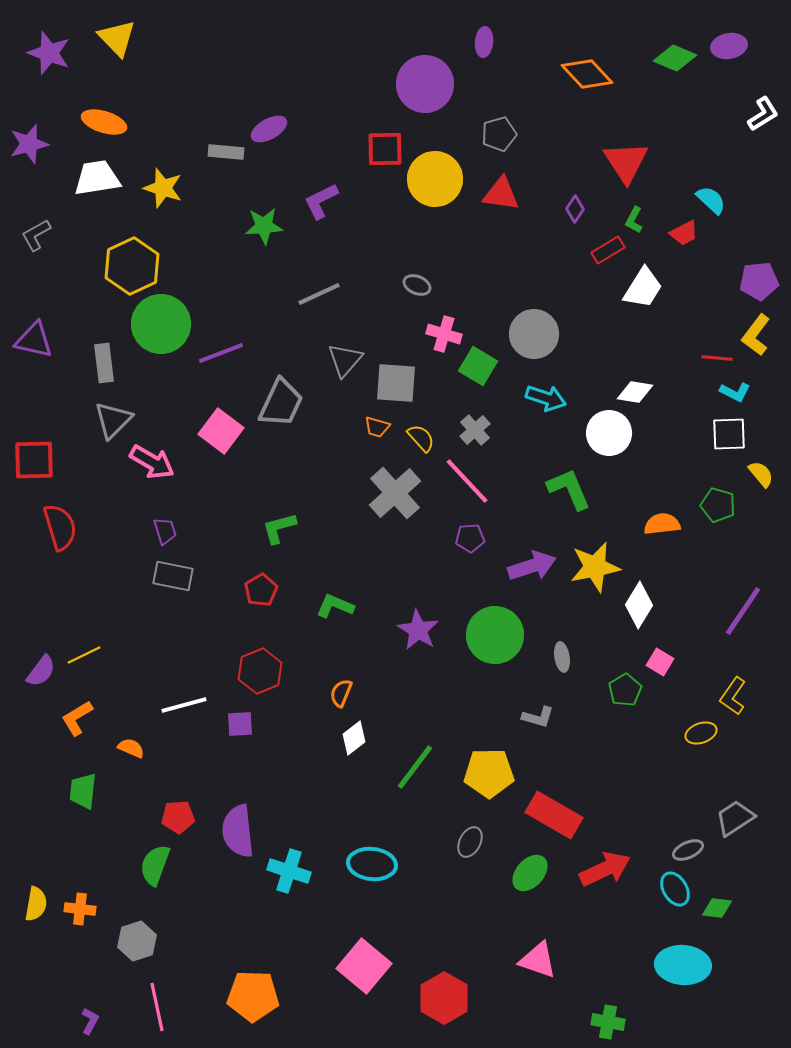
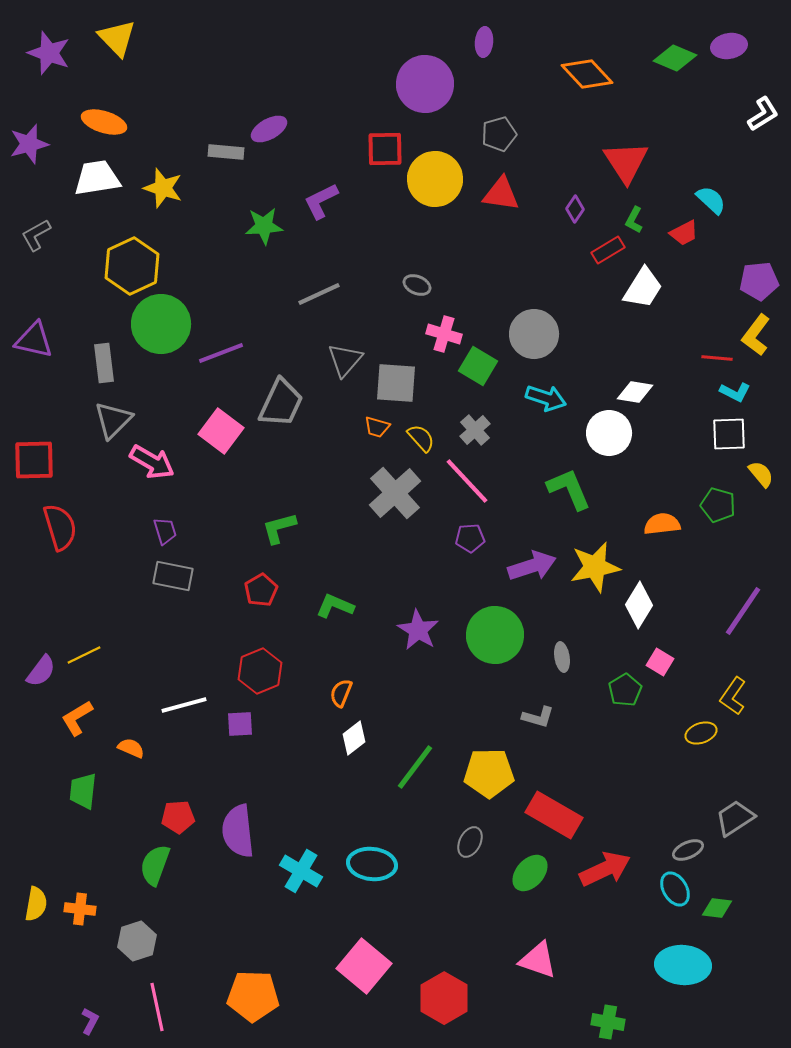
cyan cross at (289, 871): moved 12 px right; rotated 12 degrees clockwise
